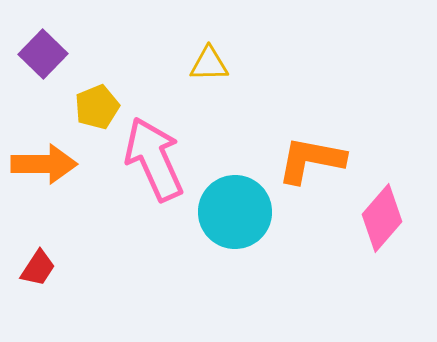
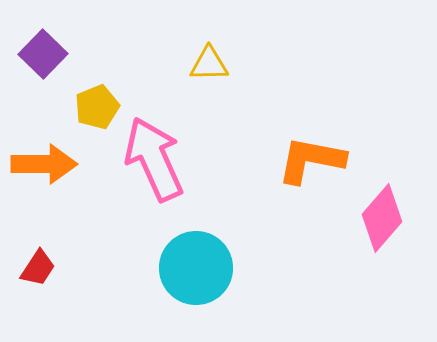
cyan circle: moved 39 px left, 56 px down
